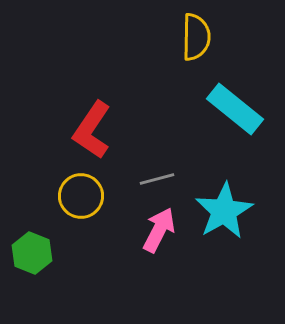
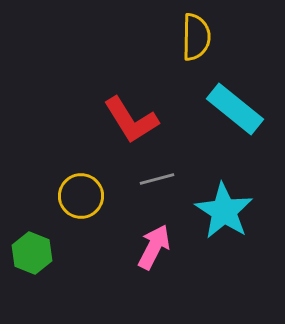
red L-shape: moved 39 px right, 10 px up; rotated 66 degrees counterclockwise
cyan star: rotated 10 degrees counterclockwise
pink arrow: moved 5 px left, 17 px down
